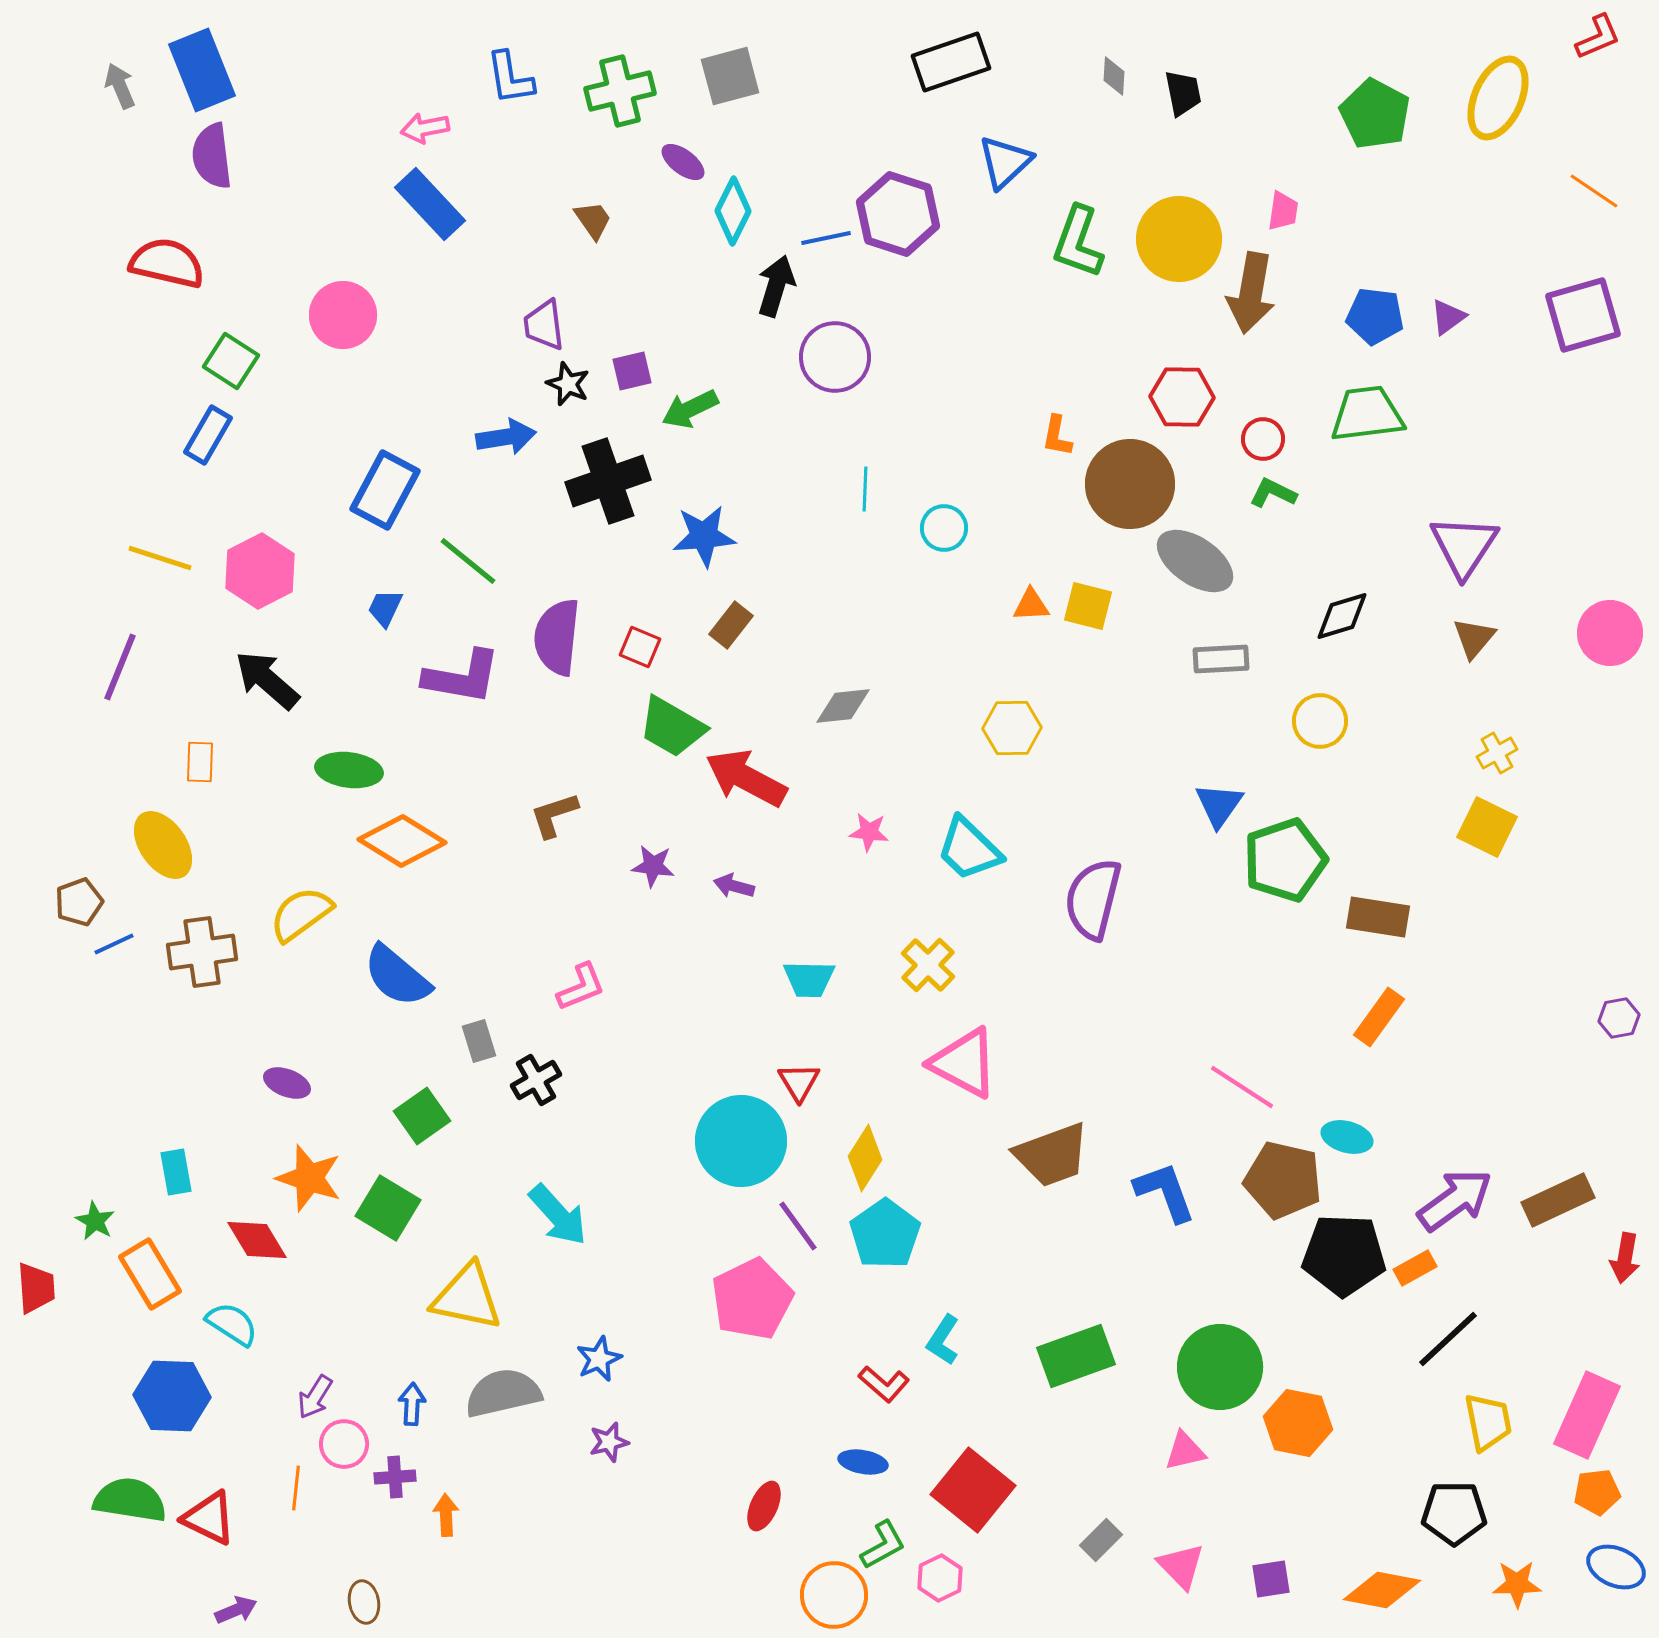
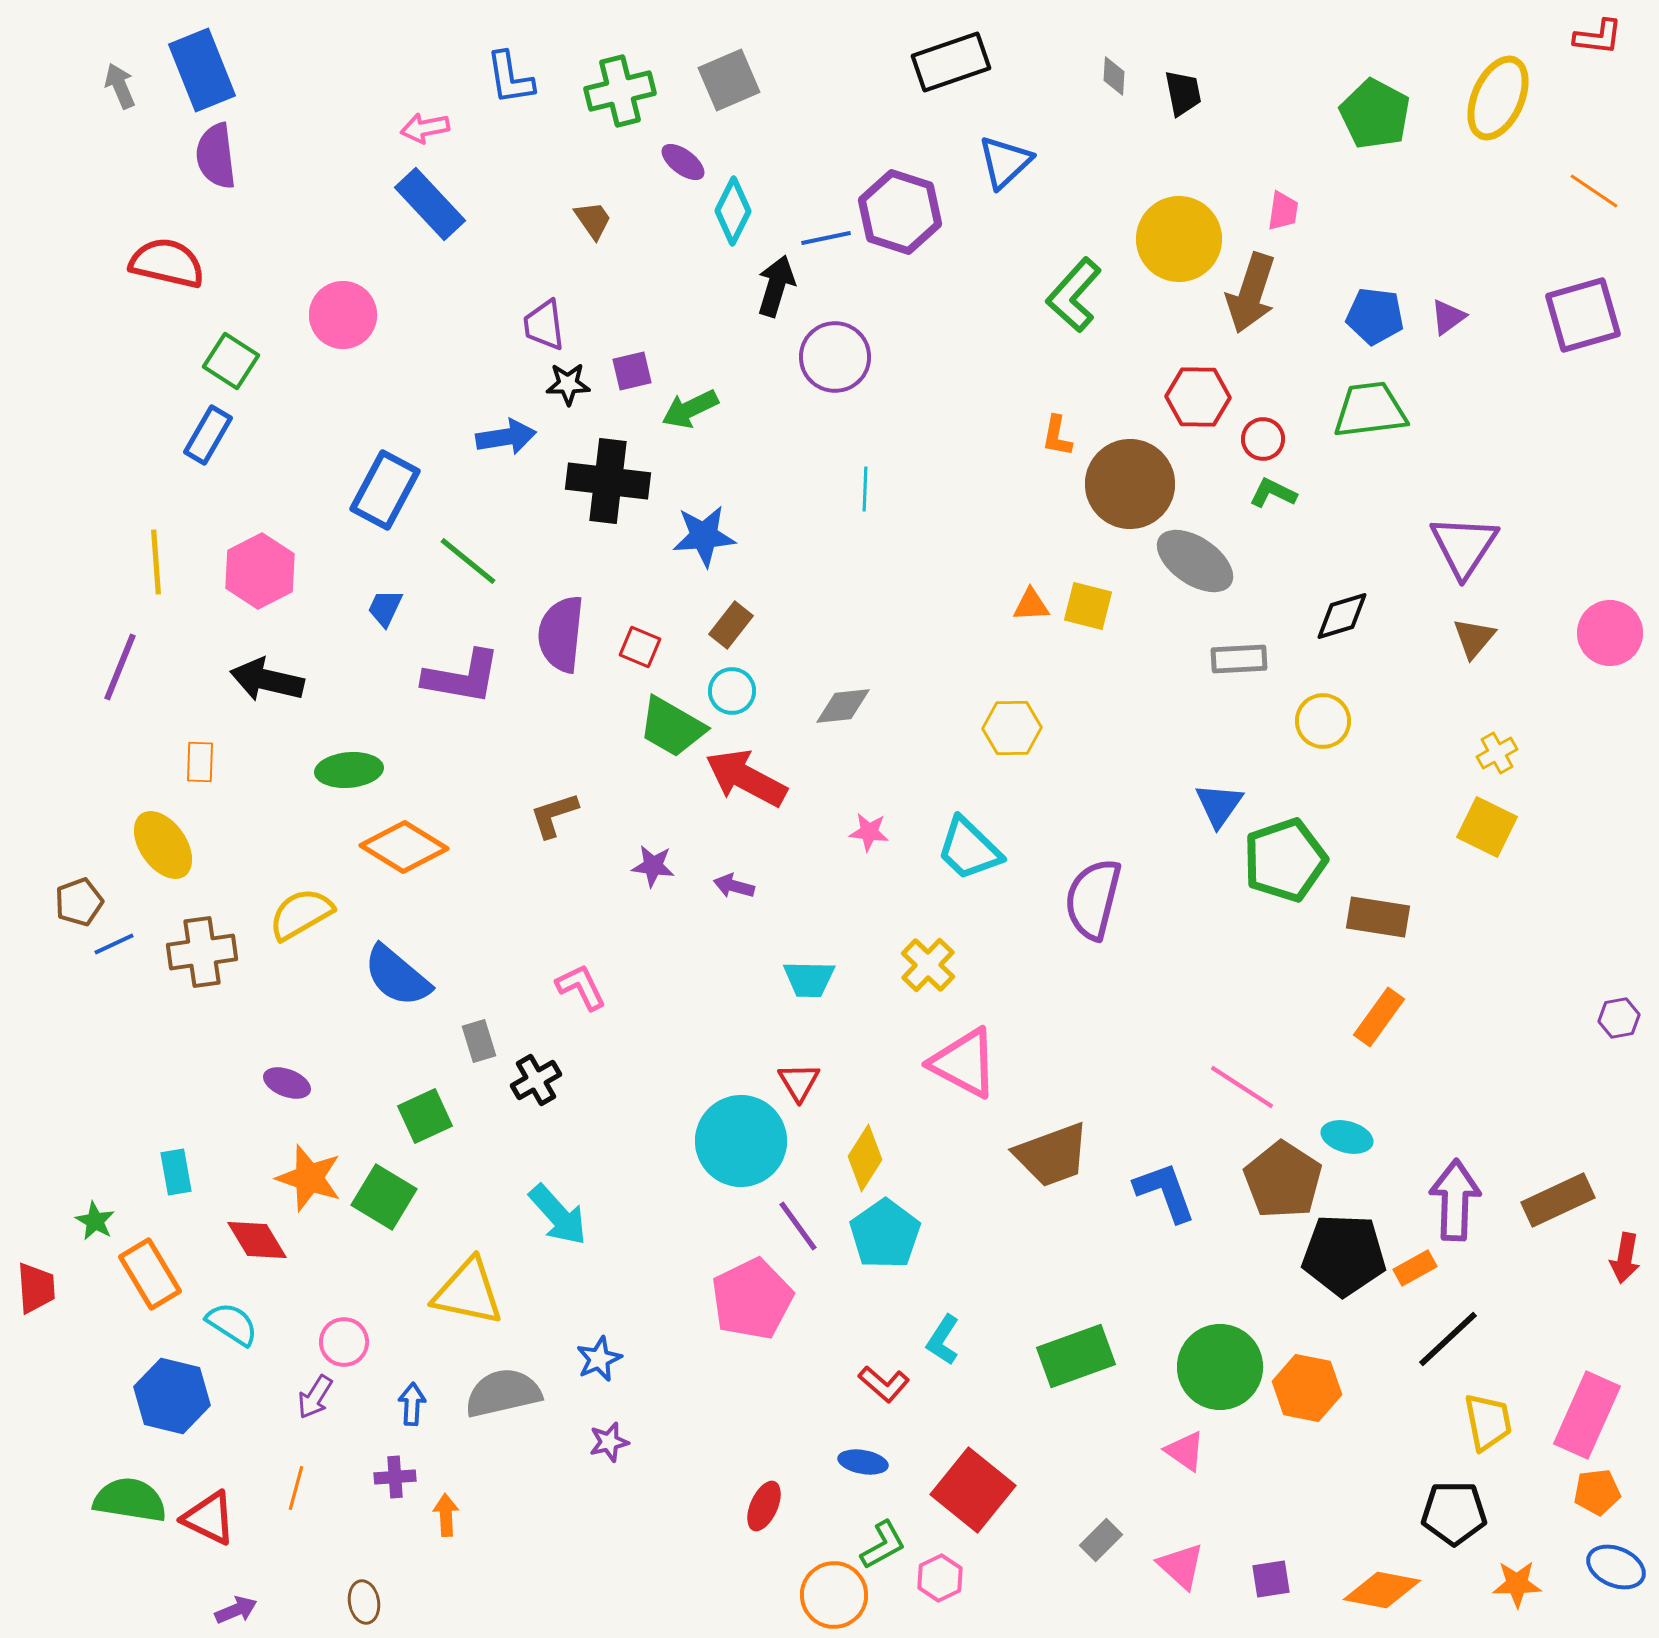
red L-shape at (1598, 37): rotated 30 degrees clockwise
gray square at (730, 76): moved 1 px left, 4 px down; rotated 8 degrees counterclockwise
purple semicircle at (212, 156): moved 4 px right
purple hexagon at (898, 214): moved 2 px right, 2 px up
green L-shape at (1078, 242): moved 4 px left, 53 px down; rotated 22 degrees clockwise
brown arrow at (1251, 293): rotated 8 degrees clockwise
black star at (568, 384): rotated 24 degrees counterclockwise
red hexagon at (1182, 397): moved 16 px right
green trapezoid at (1367, 414): moved 3 px right, 4 px up
black cross at (608, 481): rotated 26 degrees clockwise
cyan circle at (944, 528): moved 212 px left, 163 px down
yellow line at (160, 558): moved 4 px left, 4 px down; rotated 68 degrees clockwise
purple semicircle at (557, 637): moved 4 px right, 3 px up
gray rectangle at (1221, 659): moved 18 px right
black arrow at (267, 680): rotated 28 degrees counterclockwise
yellow circle at (1320, 721): moved 3 px right
green ellipse at (349, 770): rotated 12 degrees counterclockwise
orange diamond at (402, 841): moved 2 px right, 6 px down
yellow semicircle at (301, 914): rotated 6 degrees clockwise
pink L-shape at (581, 987): rotated 94 degrees counterclockwise
green square at (422, 1116): moved 3 px right; rotated 10 degrees clockwise
brown pentagon at (1283, 1180): rotated 20 degrees clockwise
purple arrow at (1455, 1200): rotated 52 degrees counterclockwise
green square at (388, 1208): moved 4 px left, 11 px up
yellow triangle at (467, 1297): moved 1 px right, 5 px up
blue hexagon at (172, 1396): rotated 12 degrees clockwise
orange hexagon at (1298, 1423): moved 9 px right, 35 px up
pink circle at (344, 1444): moved 102 px up
pink triangle at (1185, 1451): rotated 48 degrees clockwise
orange line at (296, 1488): rotated 9 degrees clockwise
pink triangle at (1181, 1566): rotated 4 degrees counterclockwise
